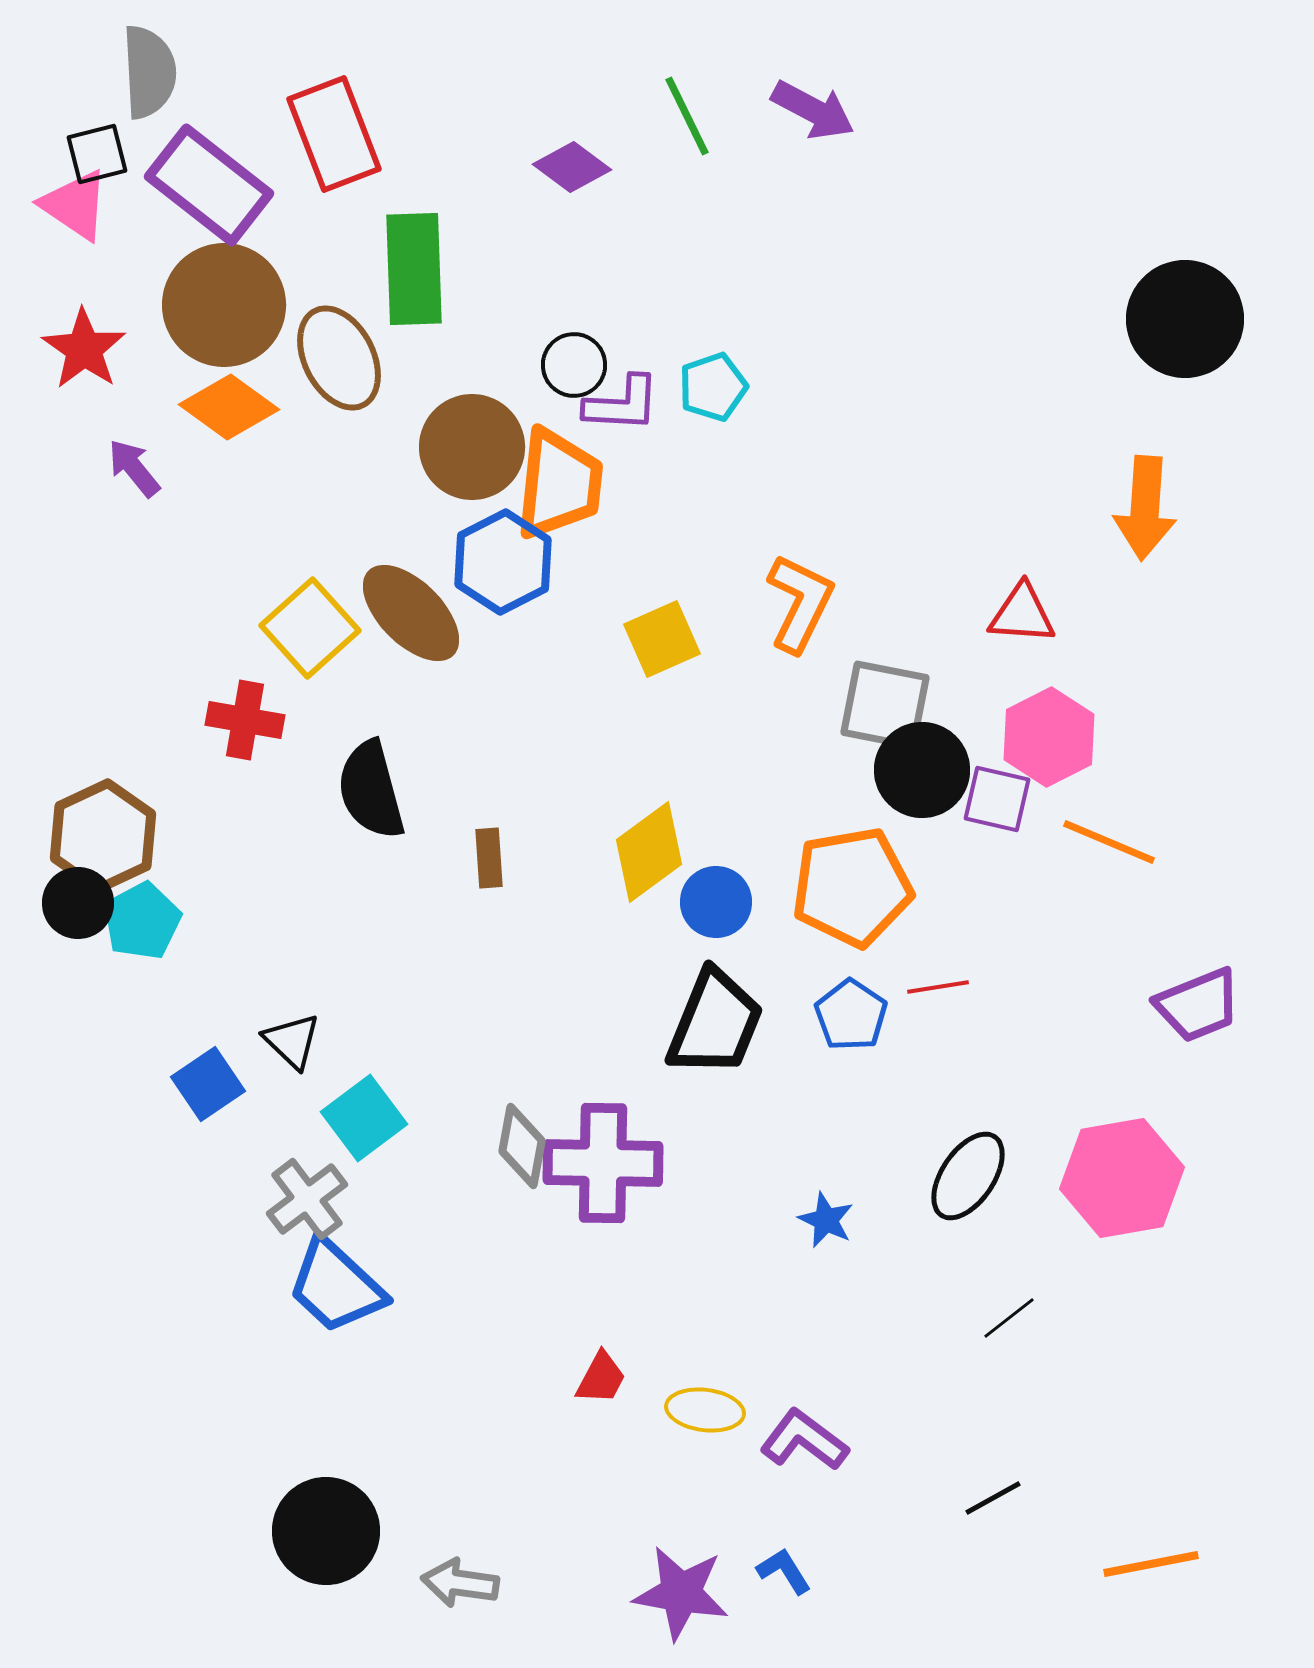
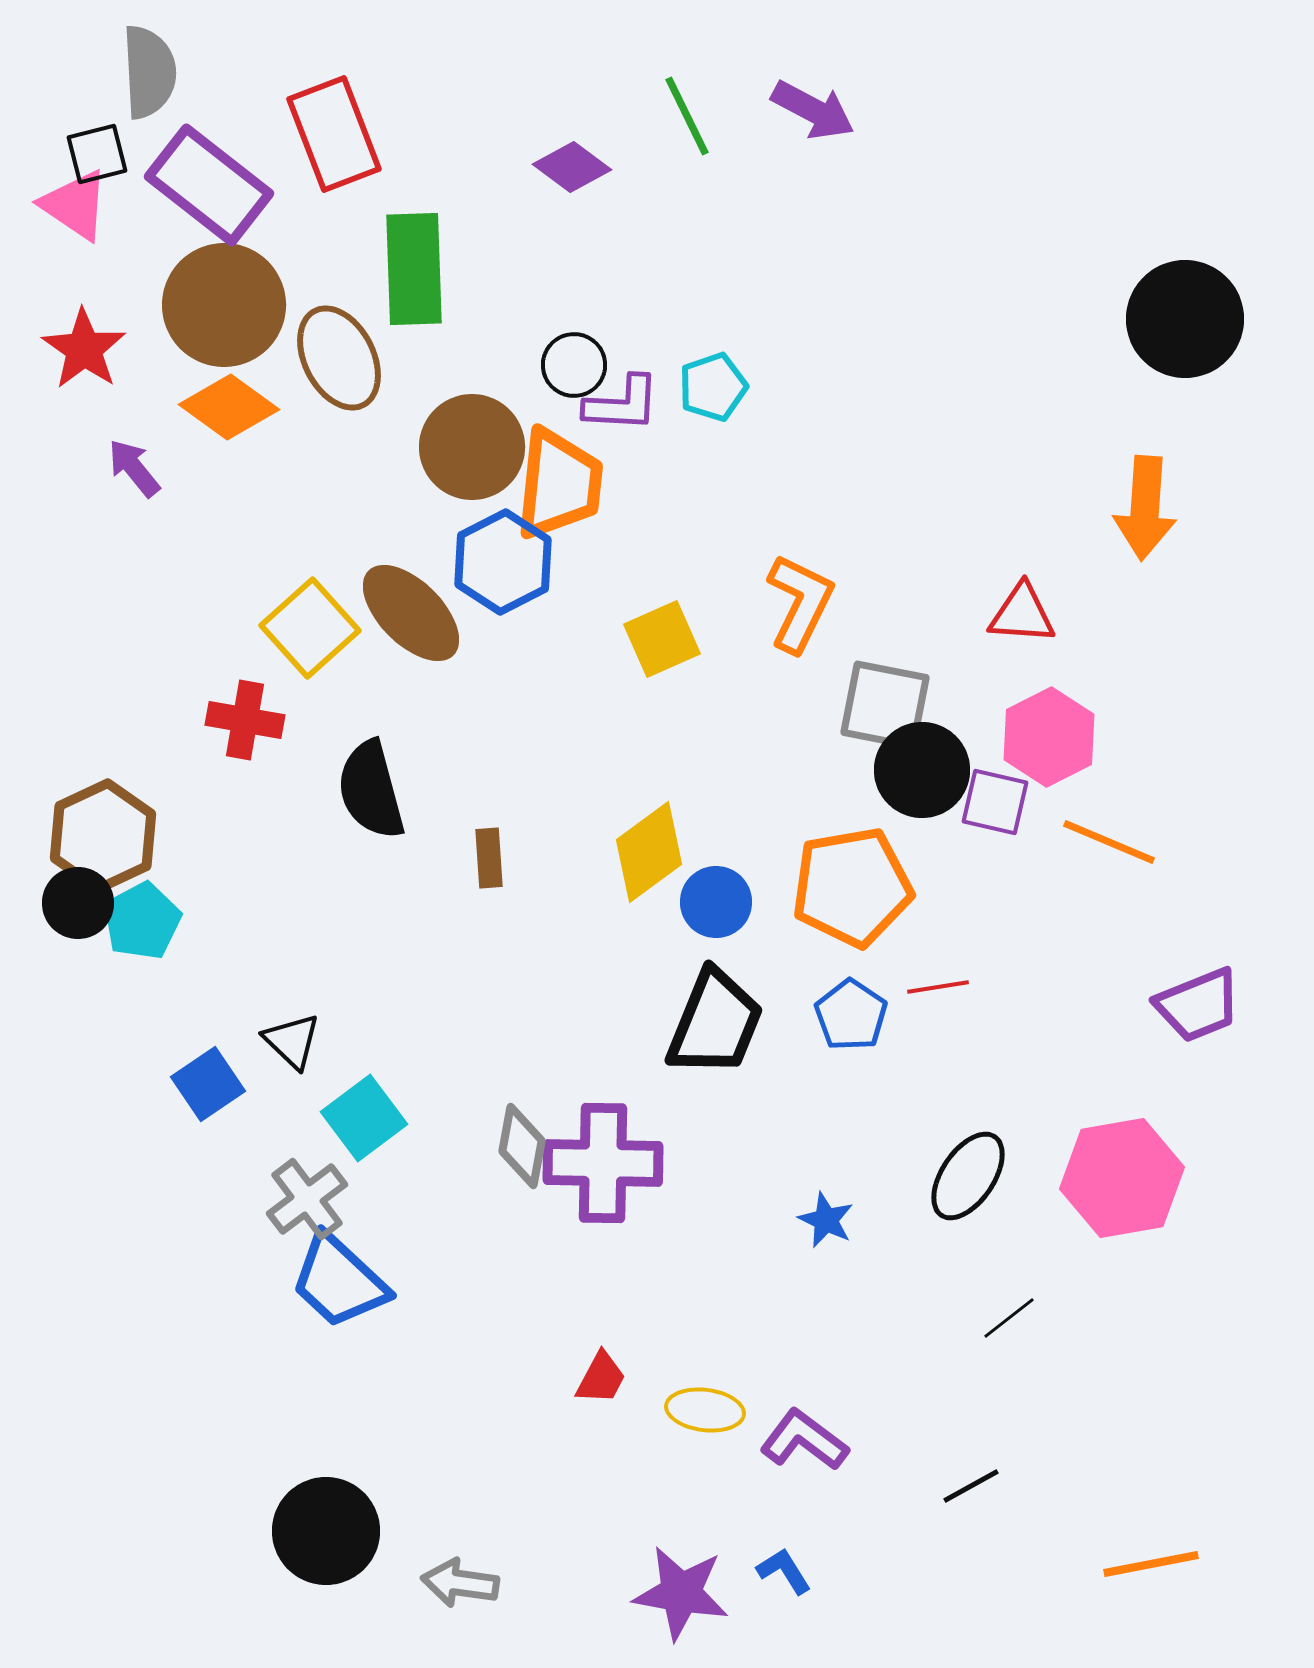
purple square at (997, 799): moved 2 px left, 3 px down
blue trapezoid at (336, 1286): moved 3 px right, 5 px up
black line at (993, 1498): moved 22 px left, 12 px up
